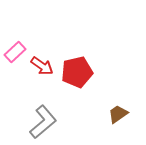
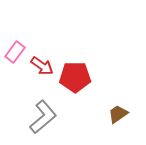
pink rectangle: rotated 10 degrees counterclockwise
red pentagon: moved 2 px left, 5 px down; rotated 12 degrees clockwise
gray L-shape: moved 5 px up
